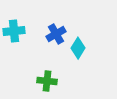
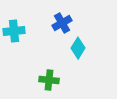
blue cross: moved 6 px right, 11 px up
green cross: moved 2 px right, 1 px up
